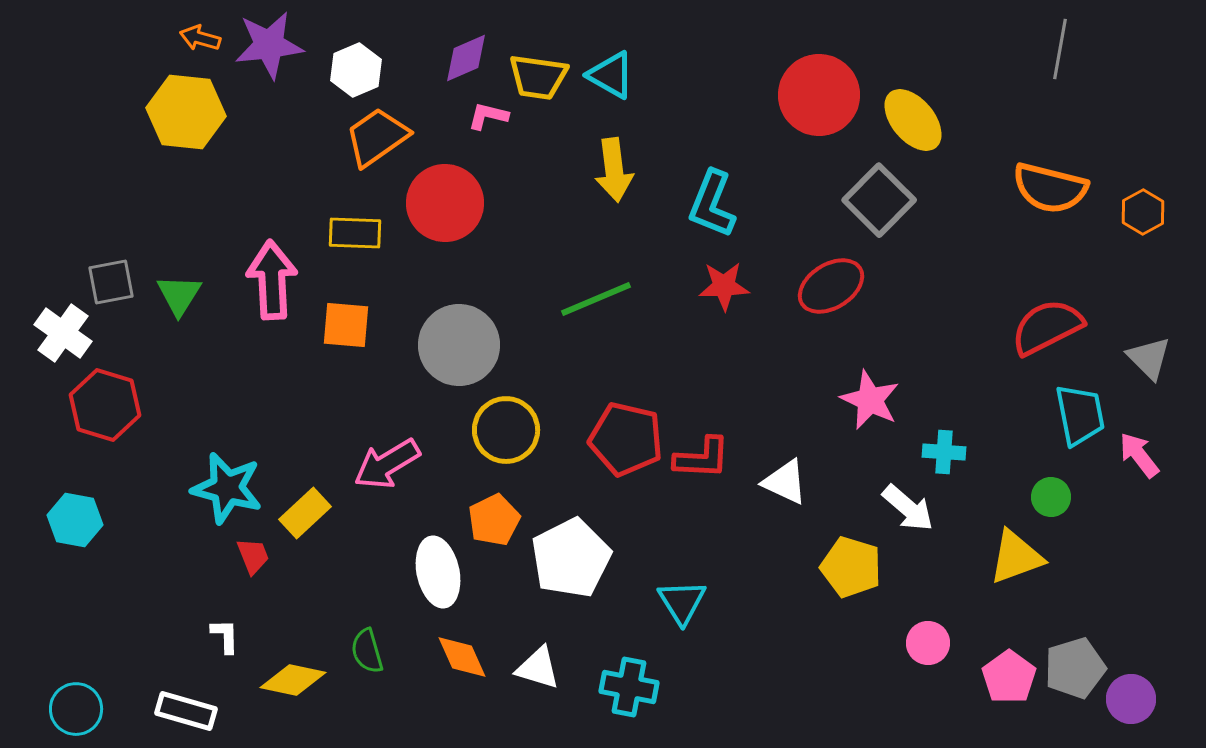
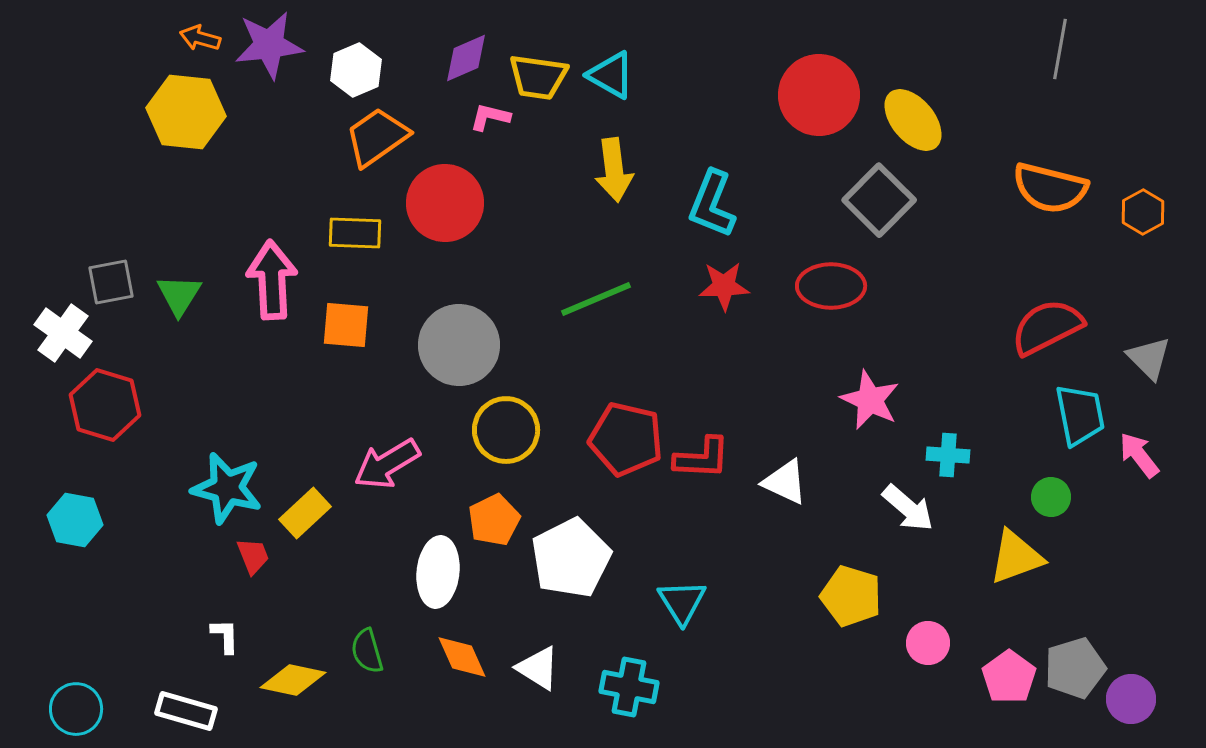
pink L-shape at (488, 116): moved 2 px right, 1 px down
red ellipse at (831, 286): rotated 32 degrees clockwise
cyan cross at (944, 452): moved 4 px right, 3 px down
yellow pentagon at (851, 567): moved 29 px down
white ellipse at (438, 572): rotated 18 degrees clockwise
white triangle at (538, 668): rotated 15 degrees clockwise
